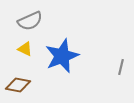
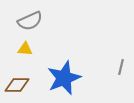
yellow triangle: rotated 21 degrees counterclockwise
blue star: moved 2 px right, 22 px down
brown diamond: moved 1 px left; rotated 10 degrees counterclockwise
